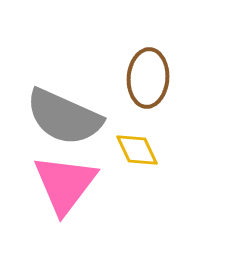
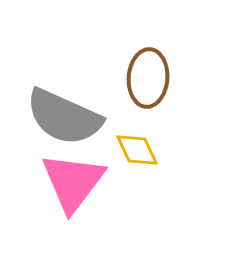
pink triangle: moved 8 px right, 2 px up
